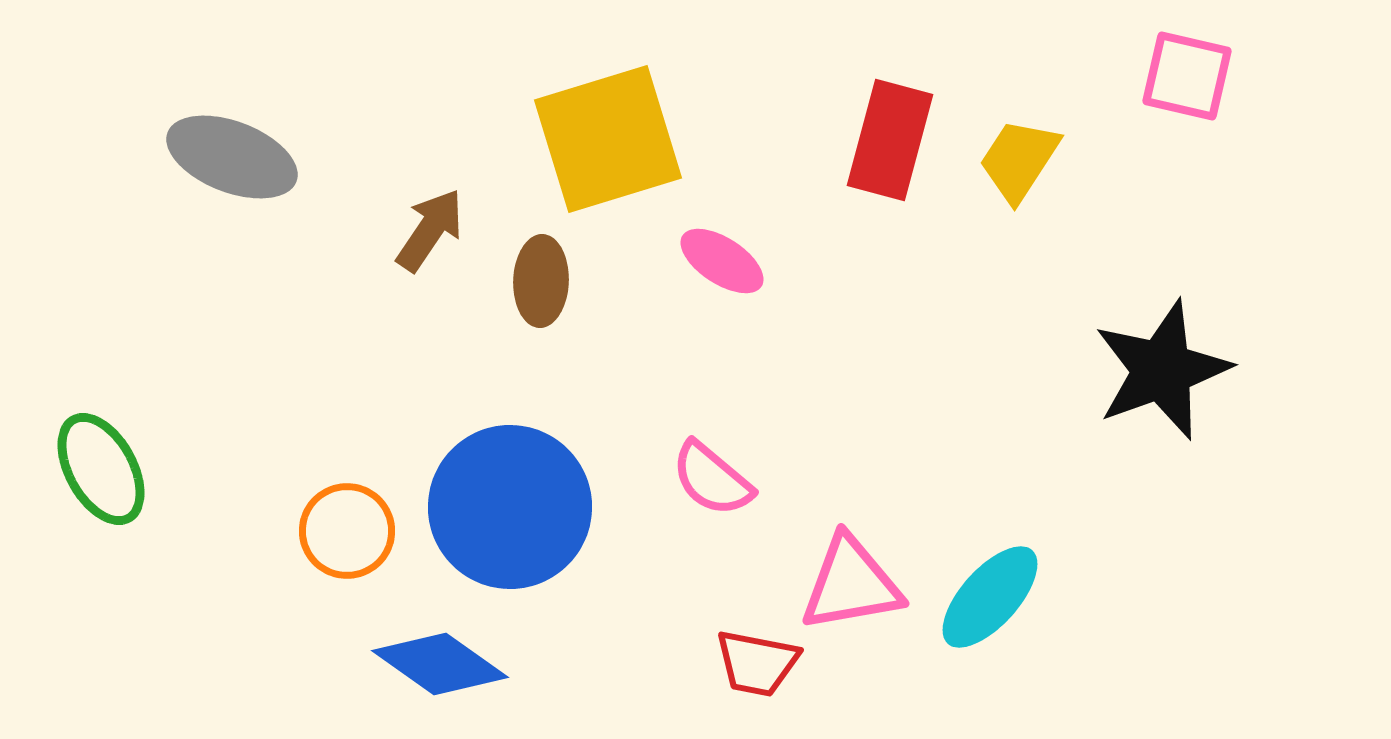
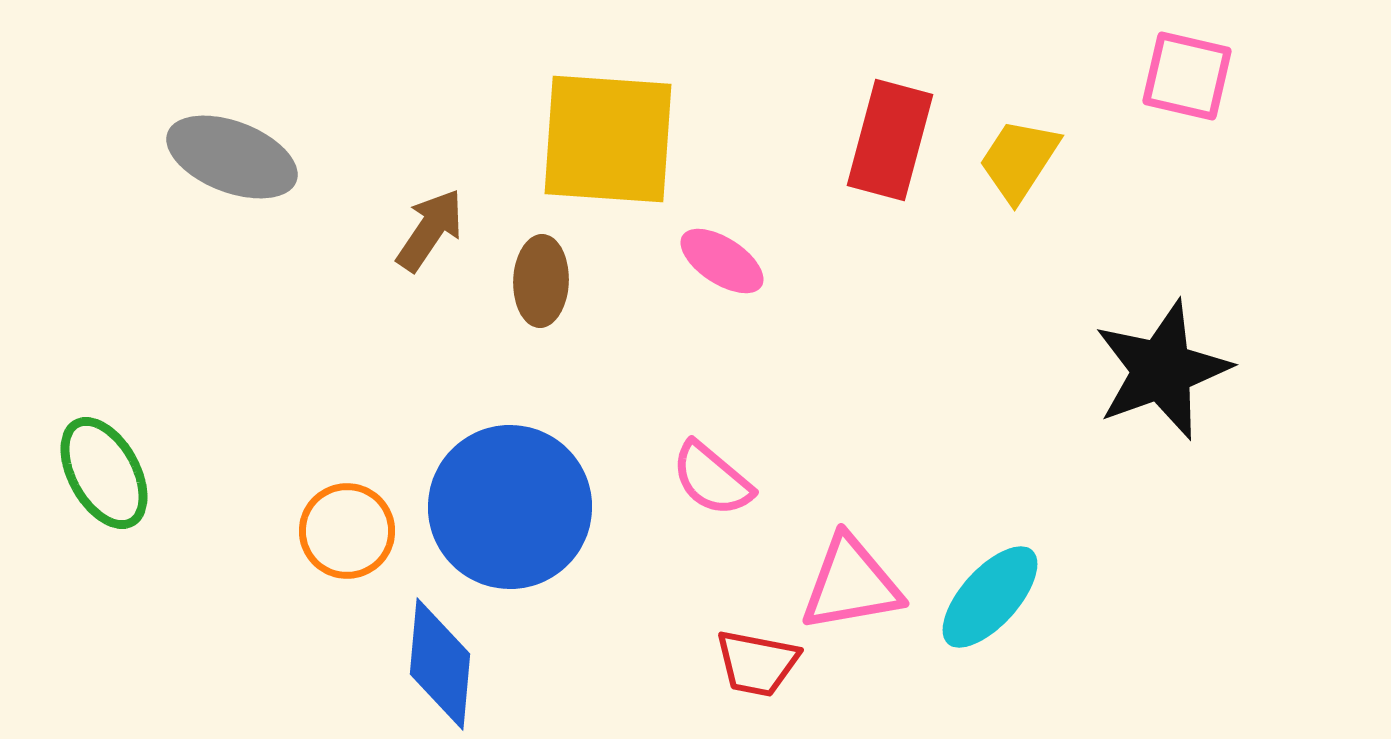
yellow square: rotated 21 degrees clockwise
green ellipse: moved 3 px right, 4 px down
blue diamond: rotated 60 degrees clockwise
